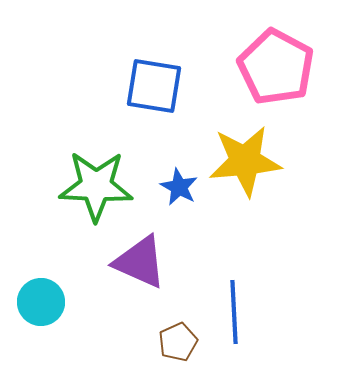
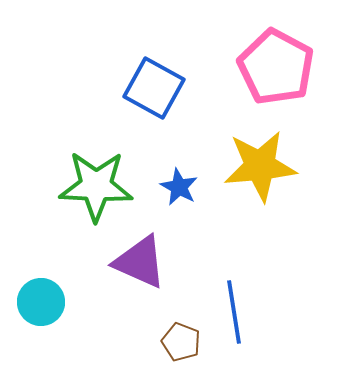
blue square: moved 2 px down; rotated 20 degrees clockwise
yellow star: moved 15 px right, 5 px down
blue line: rotated 6 degrees counterclockwise
brown pentagon: moved 3 px right; rotated 27 degrees counterclockwise
